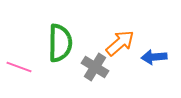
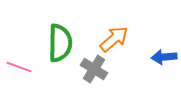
orange arrow: moved 6 px left, 4 px up
blue arrow: moved 10 px right
gray cross: moved 1 px left, 2 px down
